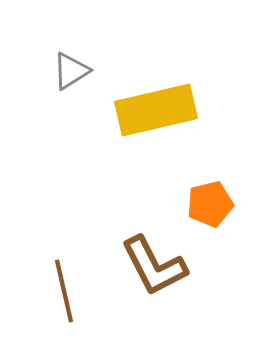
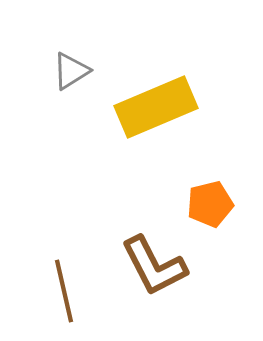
yellow rectangle: moved 3 px up; rotated 10 degrees counterclockwise
